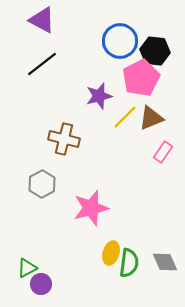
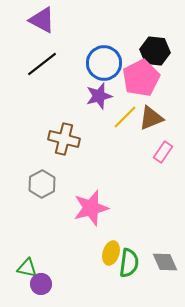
blue circle: moved 16 px left, 22 px down
green triangle: rotated 40 degrees clockwise
